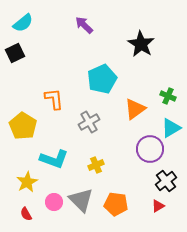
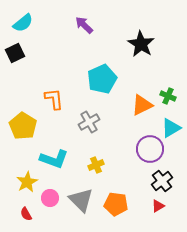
orange triangle: moved 7 px right, 4 px up; rotated 10 degrees clockwise
black cross: moved 4 px left
pink circle: moved 4 px left, 4 px up
